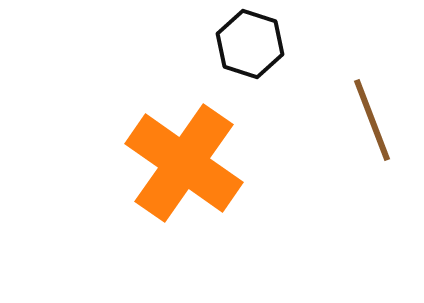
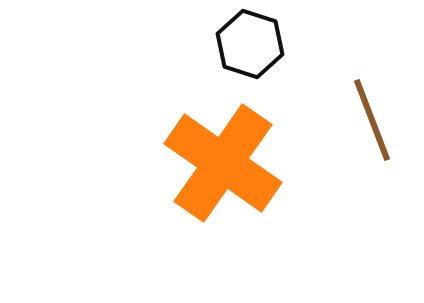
orange cross: moved 39 px right
